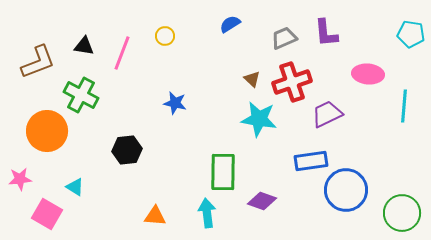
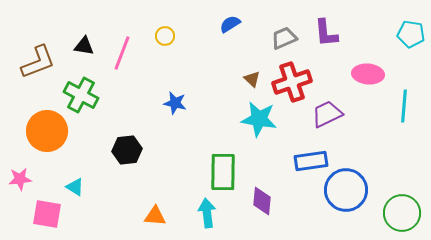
purple diamond: rotated 76 degrees clockwise
pink square: rotated 20 degrees counterclockwise
